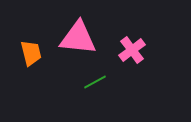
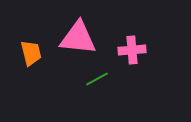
pink cross: rotated 32 degrees clockwise
green line: moved 2 px right, 3 px up
